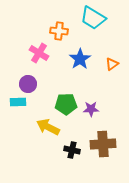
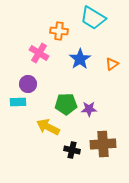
purple star: moved 2 px left
